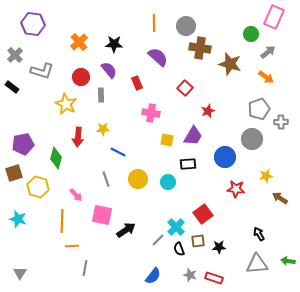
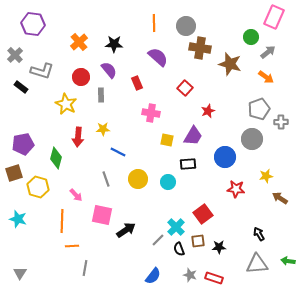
green circle at (251, 34): moved 3 px down
black rectangle at (12, 87): moved 9 px right
